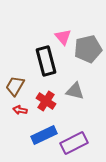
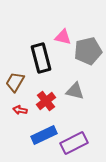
pink triangle: rotated 36 degrees counterclockwise
gray pentagon: moved 2 px down
black rectangle: moved 5 px left, 3 px up
brown trapezoid: moved 4 px up
red cross: rotated 18 degrees clockwise
